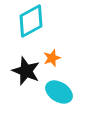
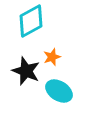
orange star: moved 1 px up
cyan ellipse: moved 1 px up
